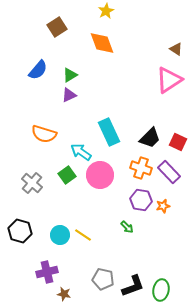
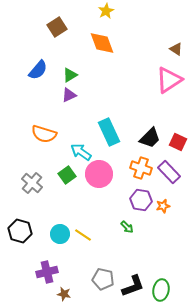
pink circle: moved 1 px left, 1 px up
cyan circle: moved 1 px up
